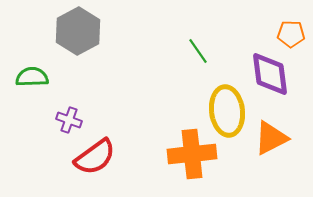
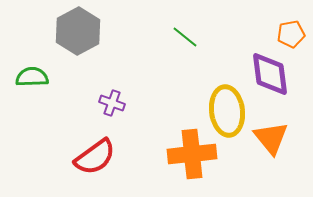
orange pentagon: rotated 12 degrees counterclockwise
green line: moved 13 px left, 14 px up; rotated 16 degrees counterclockwise
purple cross: moved 43 px right, 17 px up
orange triangle: rotated 42 degrees counterclockwise
